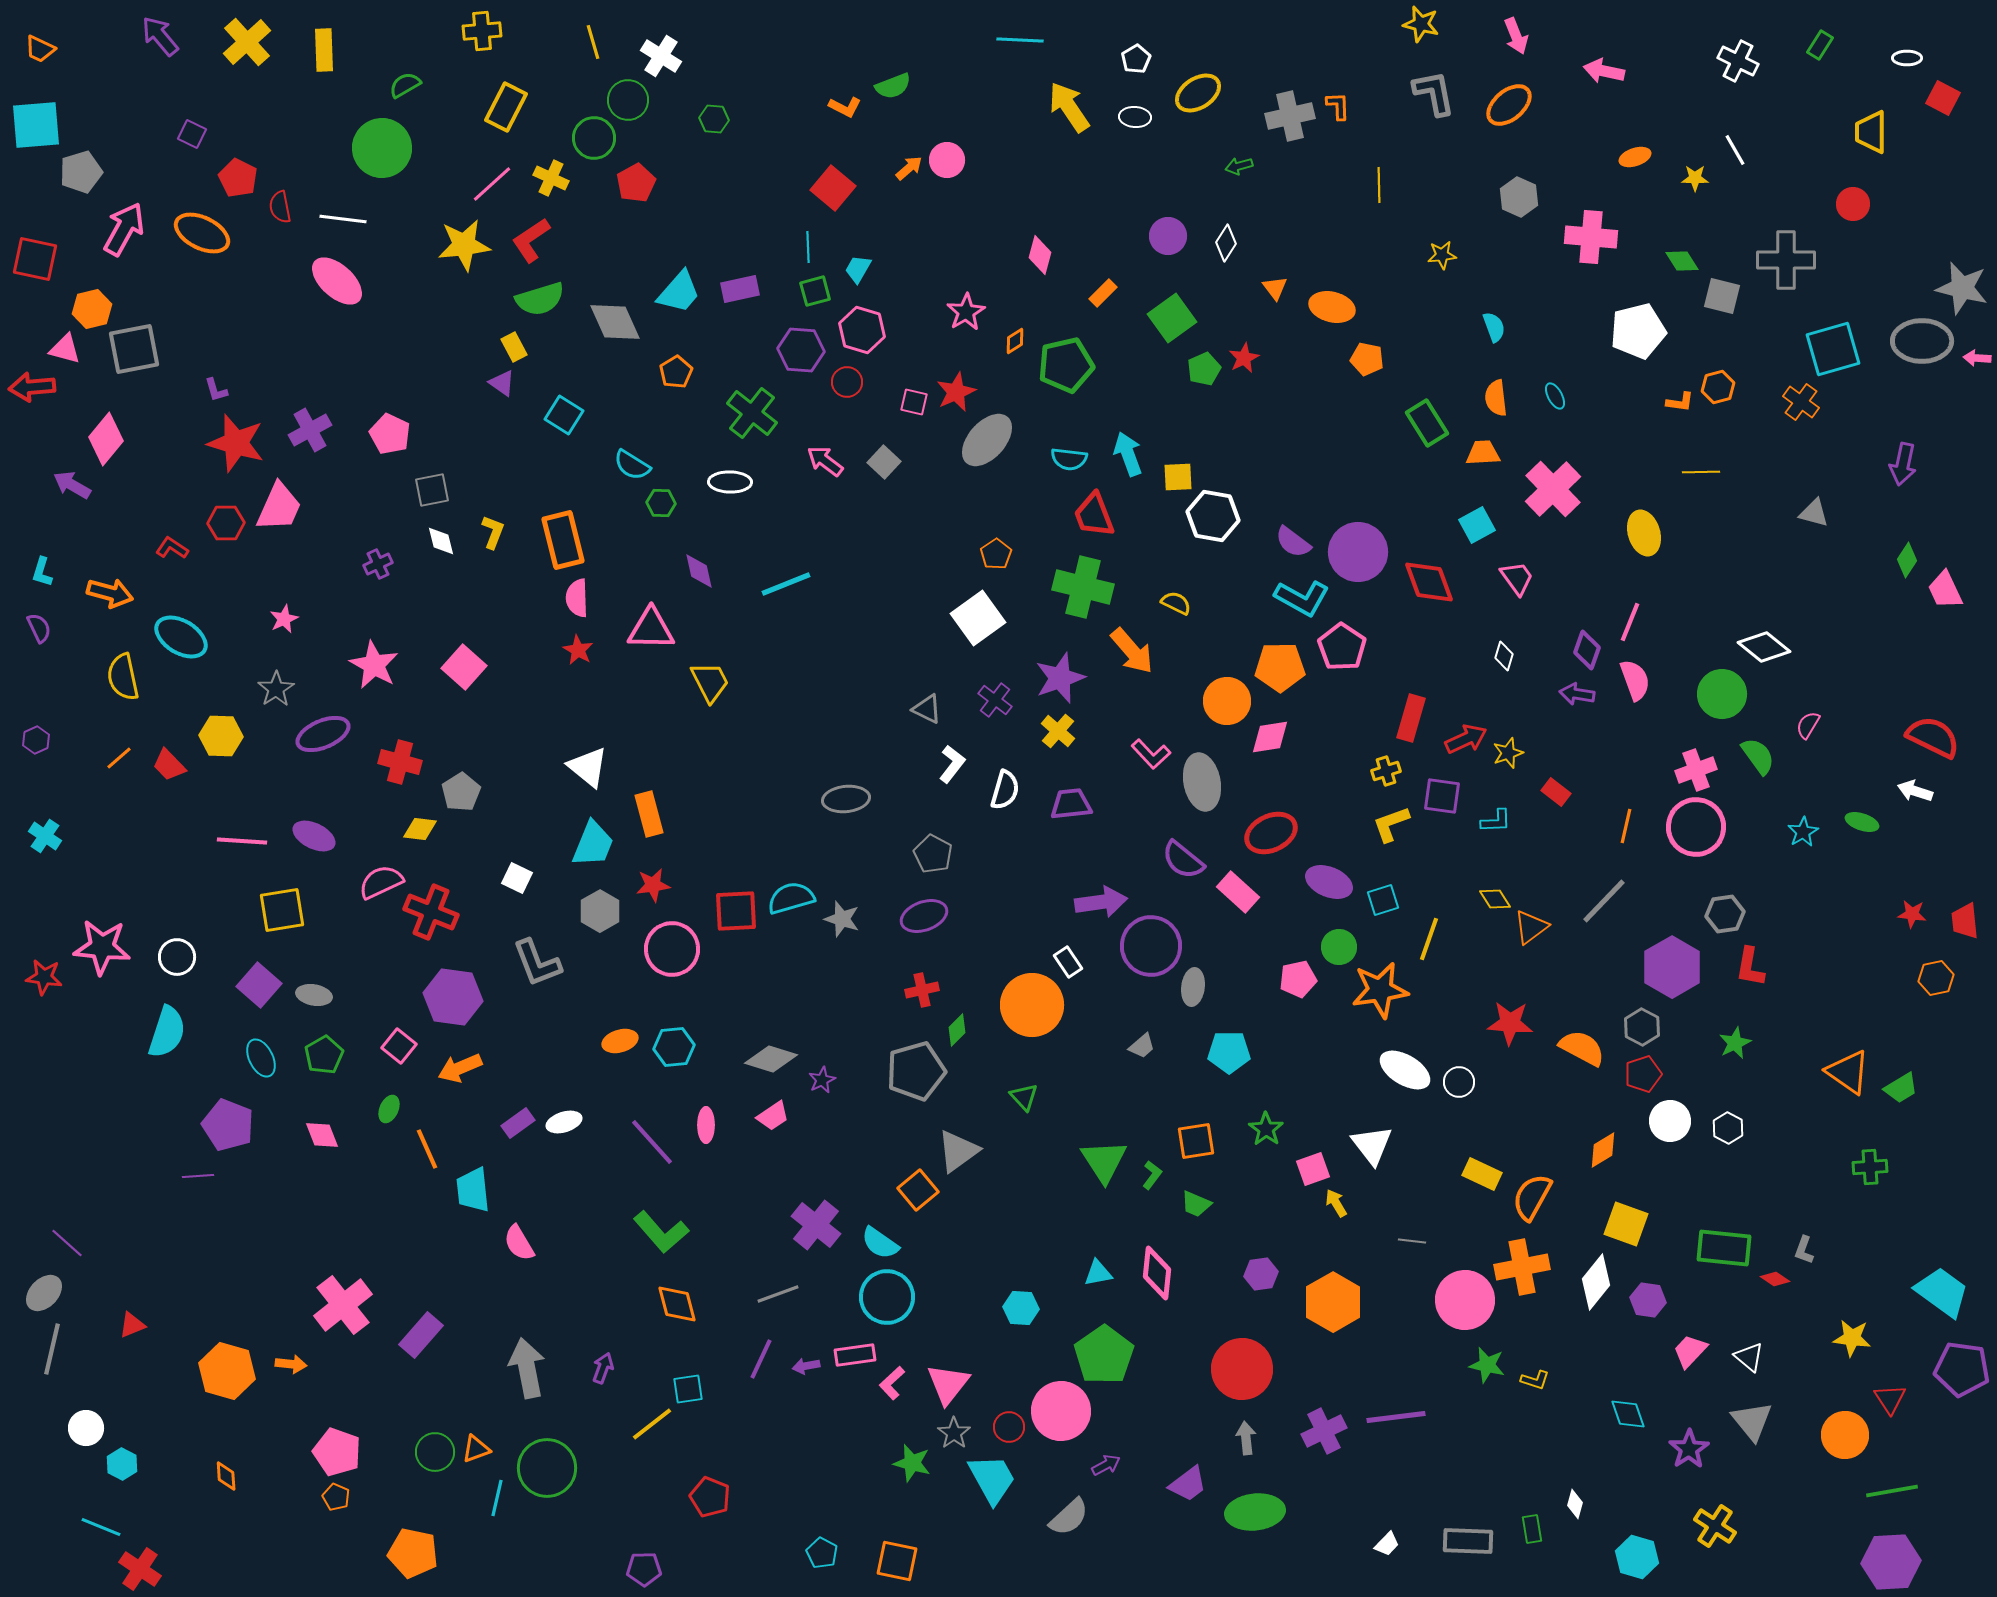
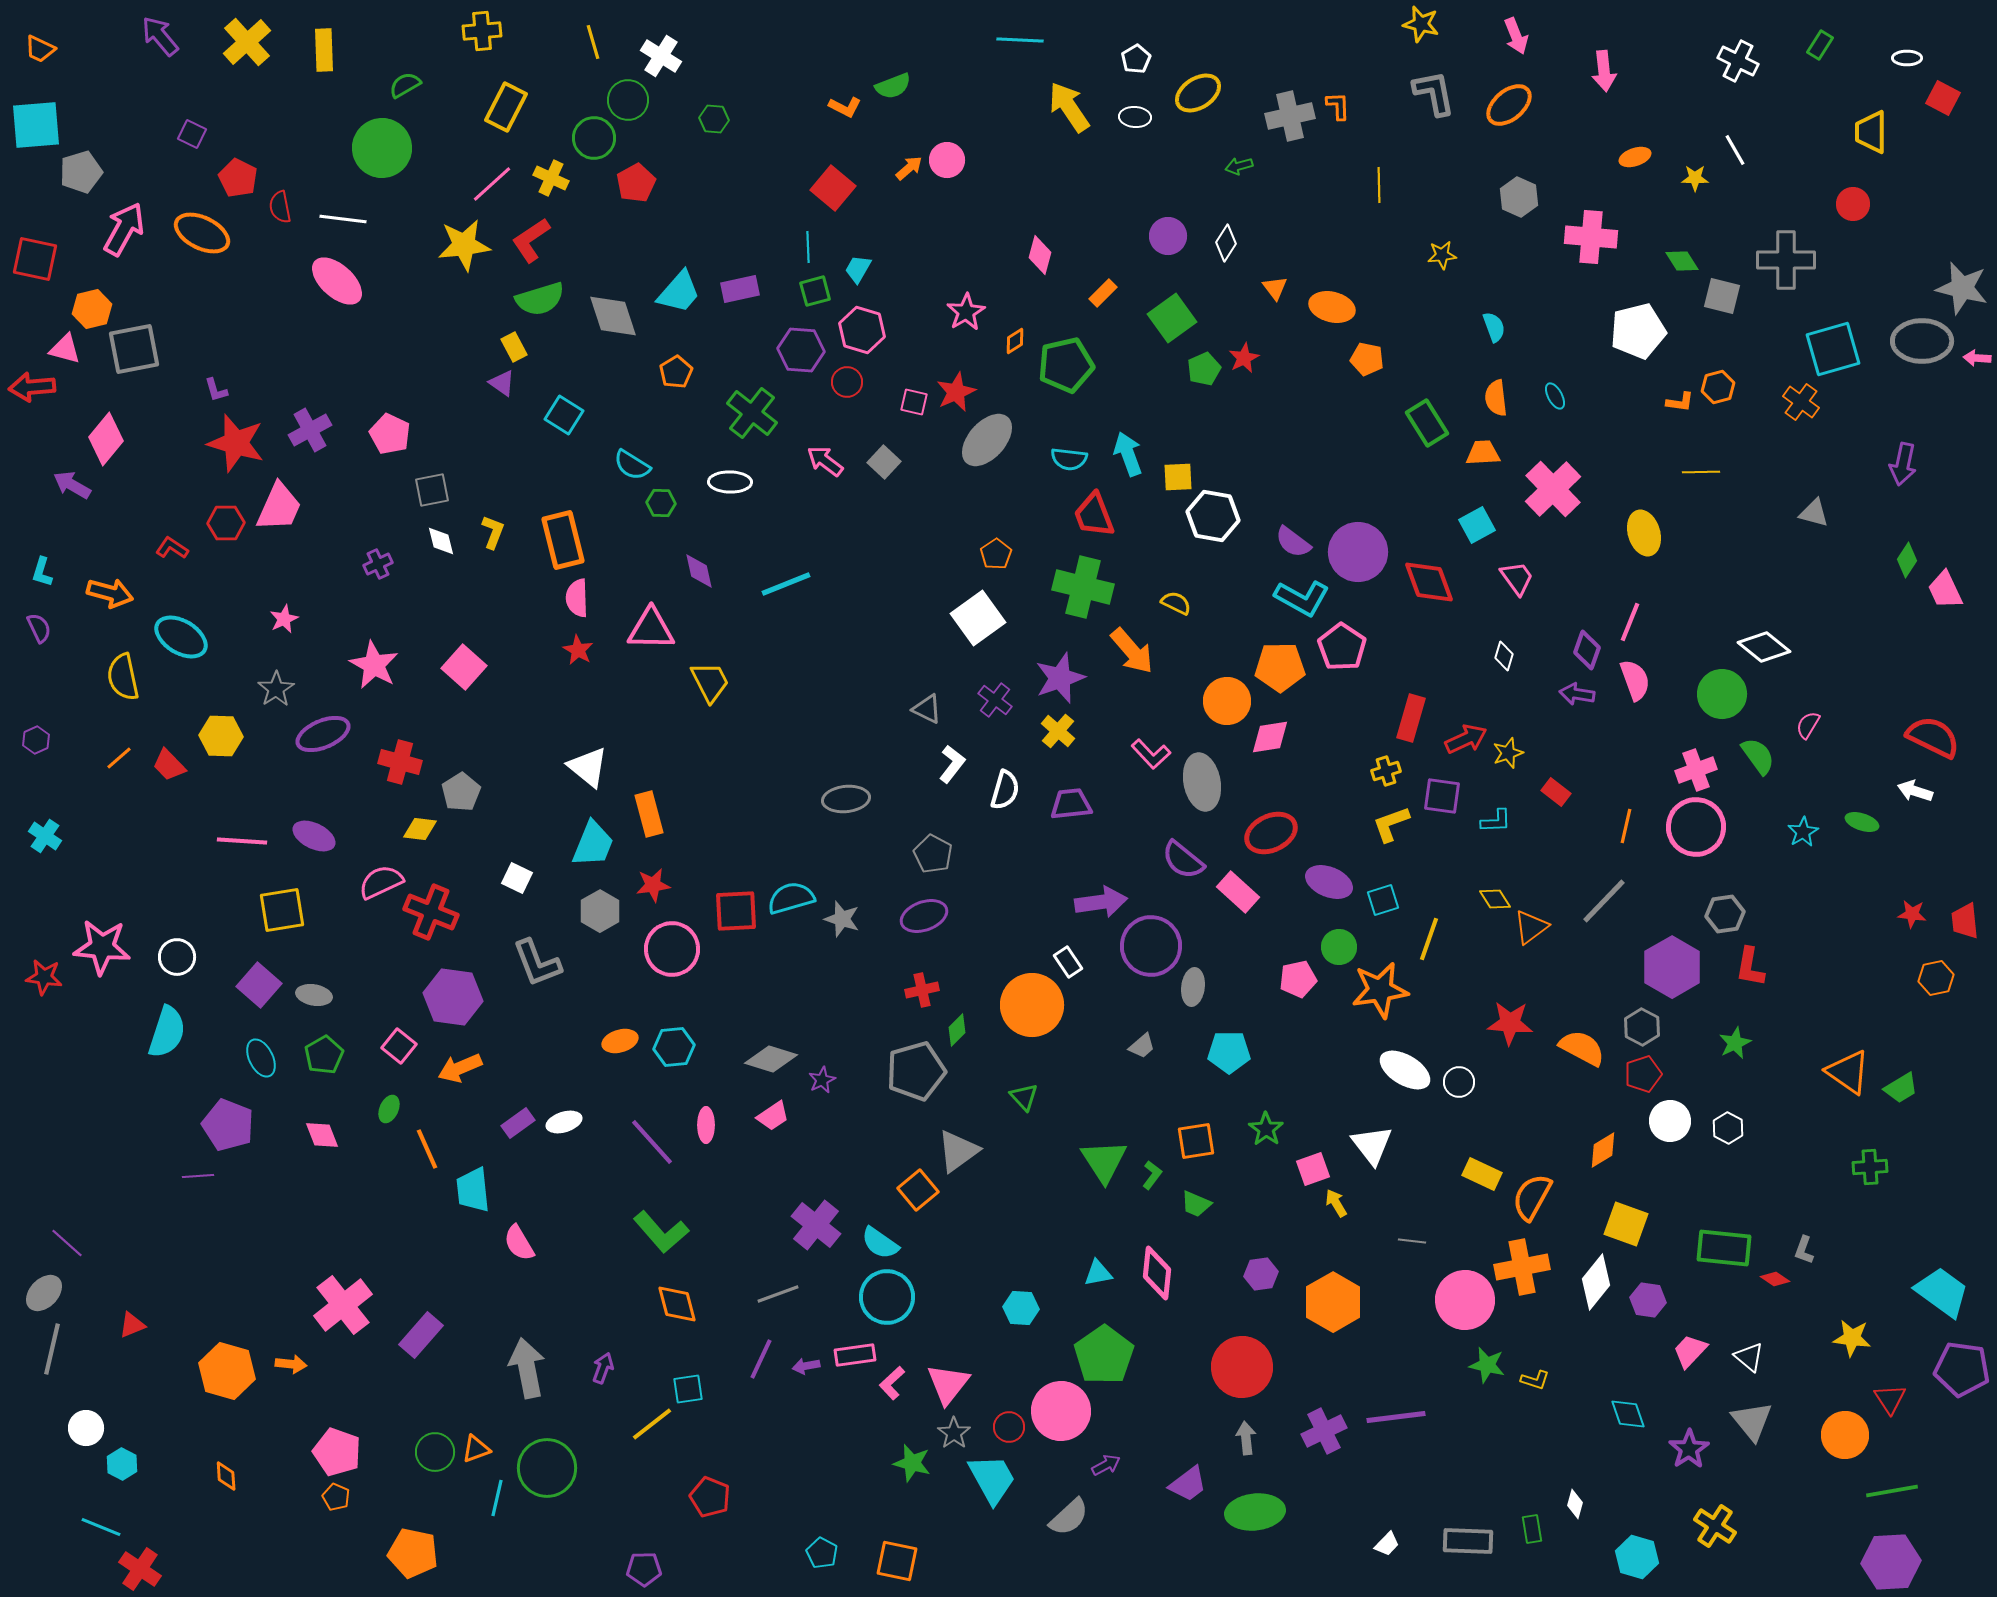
pink arrow at (1604, 71): rotated 108 degrees counterclockwise
gray diamond at (615, 322): moved 2 px left, 6 px up; rotated 6 degrees clockwise
red circle at (1242, 1369): moved 2 px up
